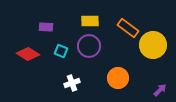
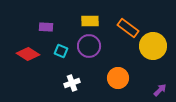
yellow circle: moved 1 px down
